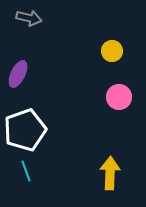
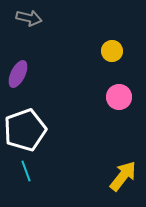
yellow arrow: moved 13 px right, 3 px down; rotated 36 degrees clockwise
